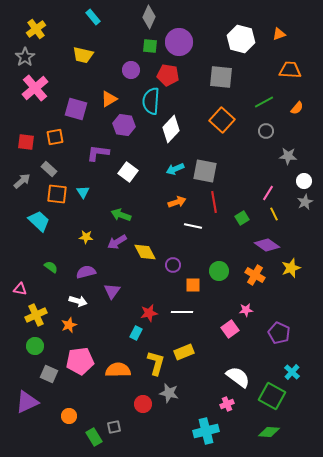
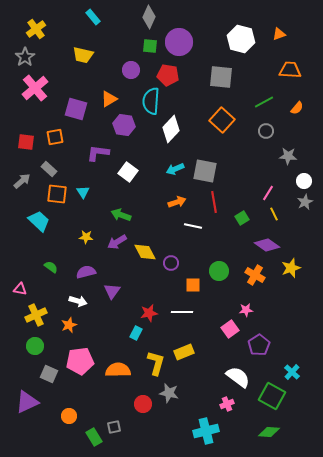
purple circle at (173, 265): moved 2 px left, 2 px up
purple pentagon at (279, 333): moved 20 px left, 12 px down; rotated 15 degrees clockwise
